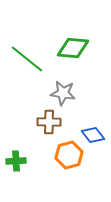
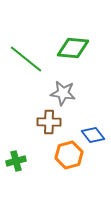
green line: moved 1 px left
green cross: rotated 12 degrees counterclockwise
